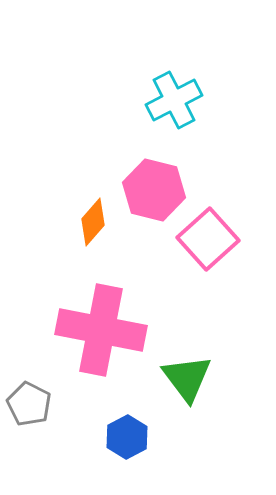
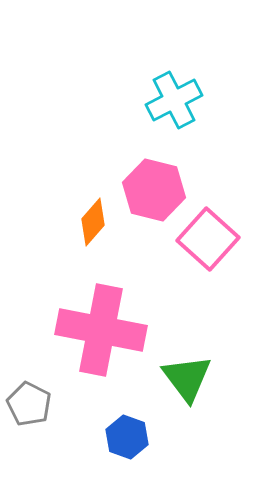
pink square: rotated 6 degrees counterclockwise
blue hexagon: rotated 12 degrees counterclockwise
